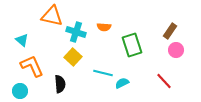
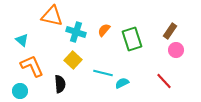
orange semicircle: moved 3 px down; rotated 128 degrees clockwise
green rectangle: moved 6 px up
yellow square: moved 3 px down
